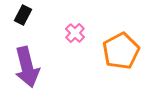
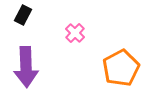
orange pentagon: moved 17 px down
purple arrow: moved 1 px left; rotated 12 degrees clockwise
